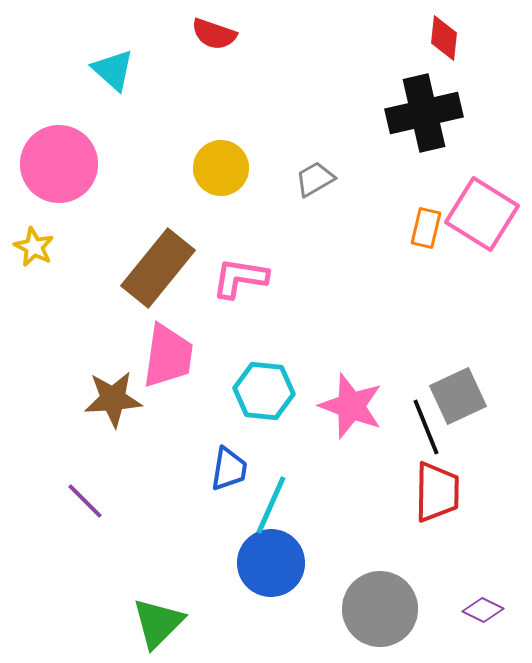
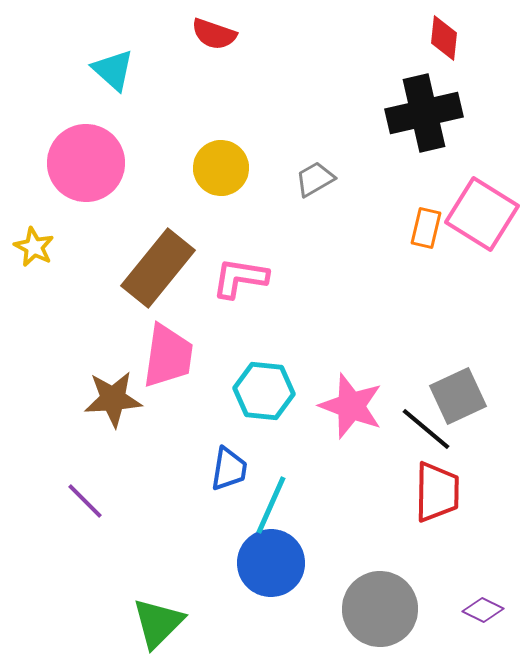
pink circle: moved 27 px right, 1 px up
black line: moved 2 px down; rotated 28 degrees counterclockwise
